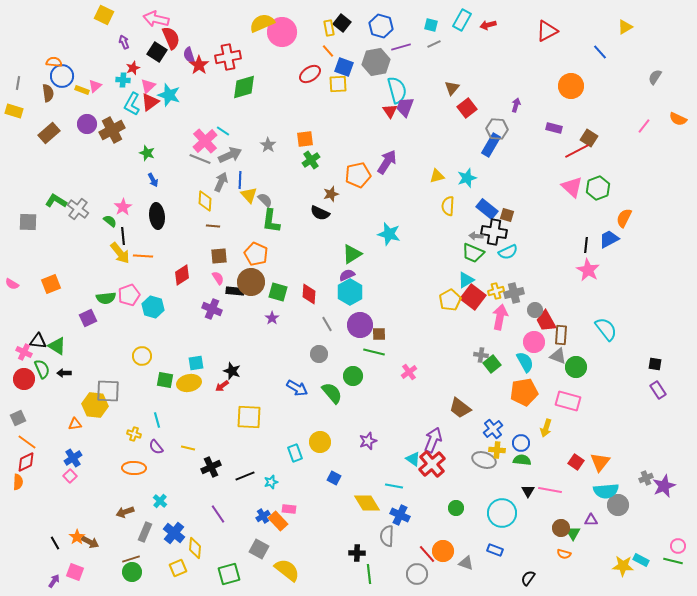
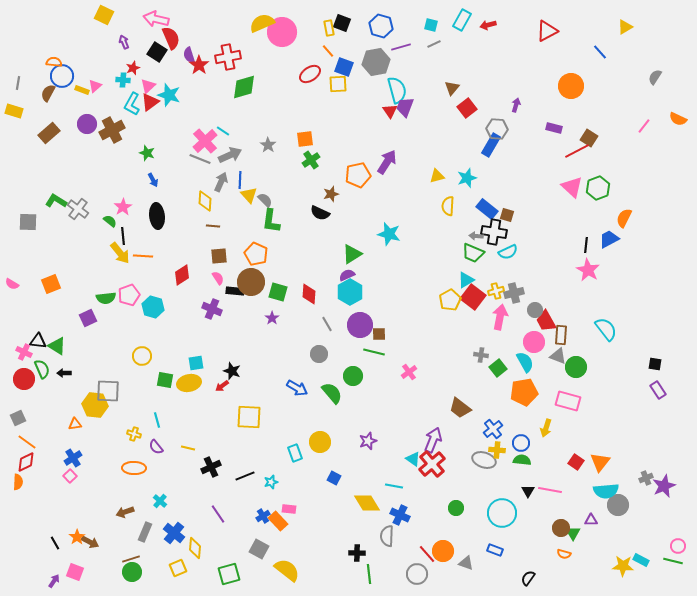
black square at (342, 23): rotated 18 degrees counterclockwise
brown semicircle at (48, 93): rotated 144 degrees counterclockwise
green square at (492, 364): moved 6 px right, 4 px down
